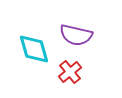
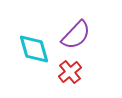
purple semicircle: rotated 60 degrees counterclockwise
